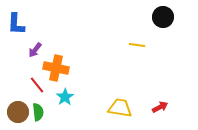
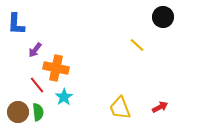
yellow line: rotated 35 degrees clockwise
cyan star: moved 1 px left
yellow trapezoid: rotated 120 degrees counterclockwise
